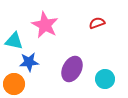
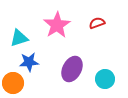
pink star: moved 12 px right; rotated 12 degrees clockwise
cyan triangle: moved 5 px right, 3 px up; rotated 30 degrees counterclockwise
orange circle: moved 1 px left, 1 px up
